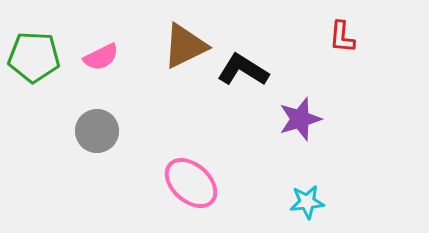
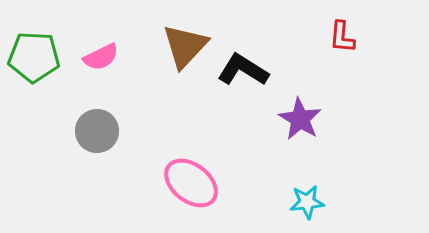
brown triangle: rotated 21 degrees counterclockwise
purple star: rotated 24 degrees counterclockwise
pink ellipse: rotated 4 degrees counterclockwise
